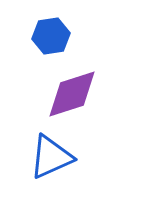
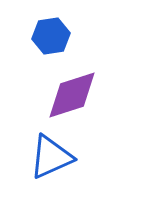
purple diamond: moved 1 px down
